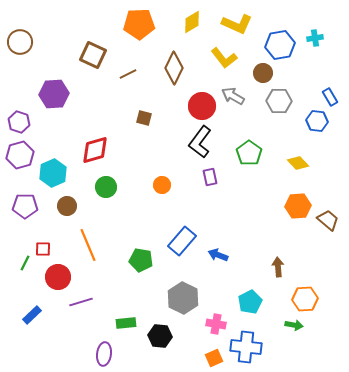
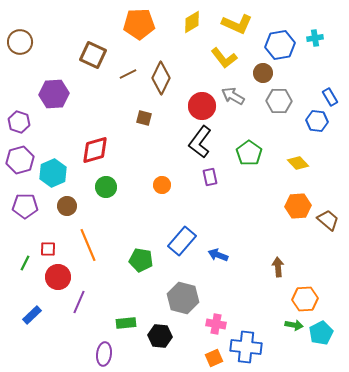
brown diamond at (174, 68): moved 13 px left, 10 px down
purple hexagon at (20, 155): moved 5 px down
red square at (43, 249): moved 5 px right
gray hexagon at (183, 298): rotated 12 degrees counterclockwise
purple line at (81, 302): moved 2 px left; rotated 50 degrees counterclockwise
cyan pentagon at (250, 302): moved 71 px right, 31 px down
